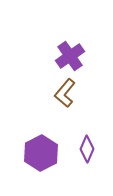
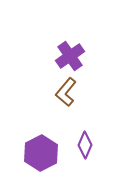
brown L-shape: moved 1 px right, 1 px up
purple diamond: moved 2 px left, 4 px up
